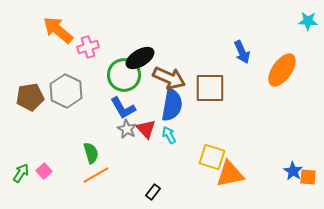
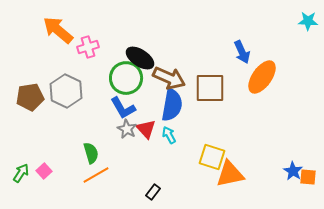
black ellipse: rotated 64 degrees clockwise
orange ellipse: moved 20 px left, 7 px down
green circle: moved 2 px right, 3 px down
